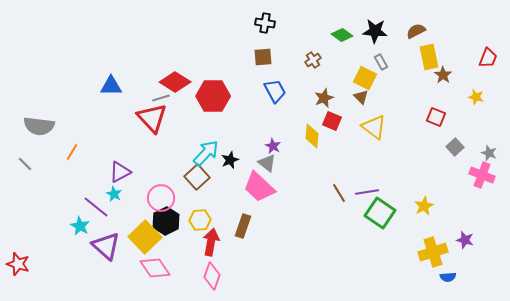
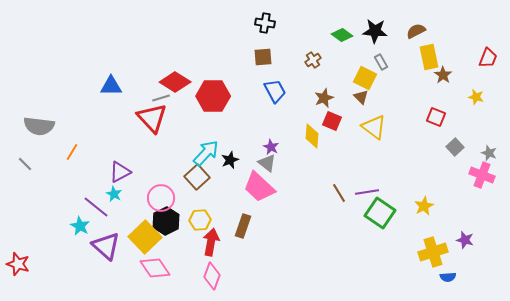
purple star at (273, 146): moved 2 px left, 1 px down
